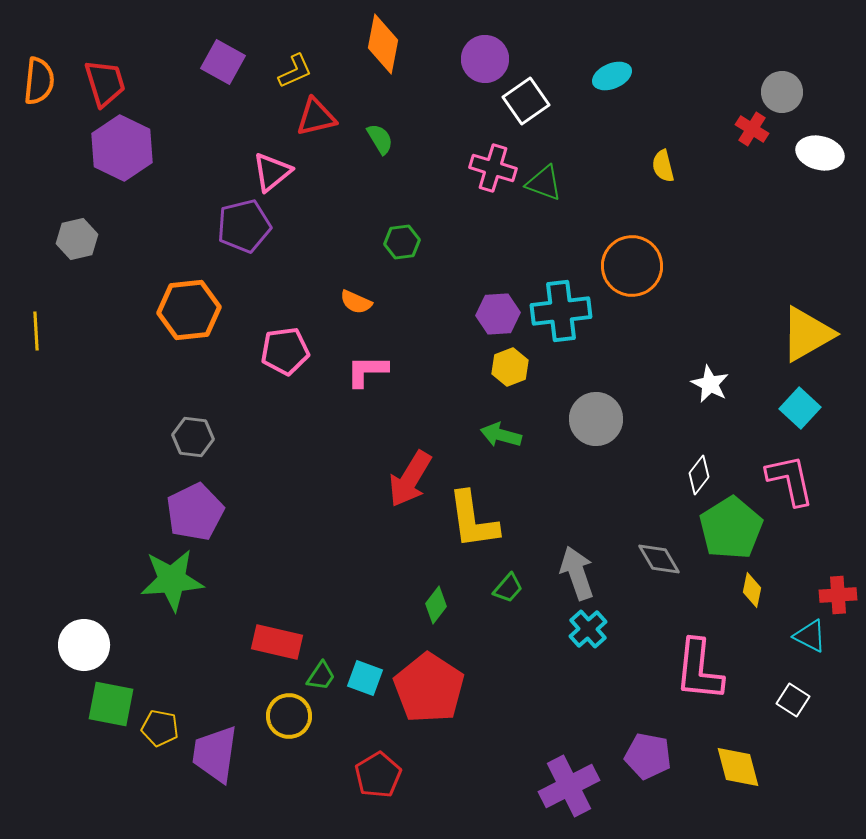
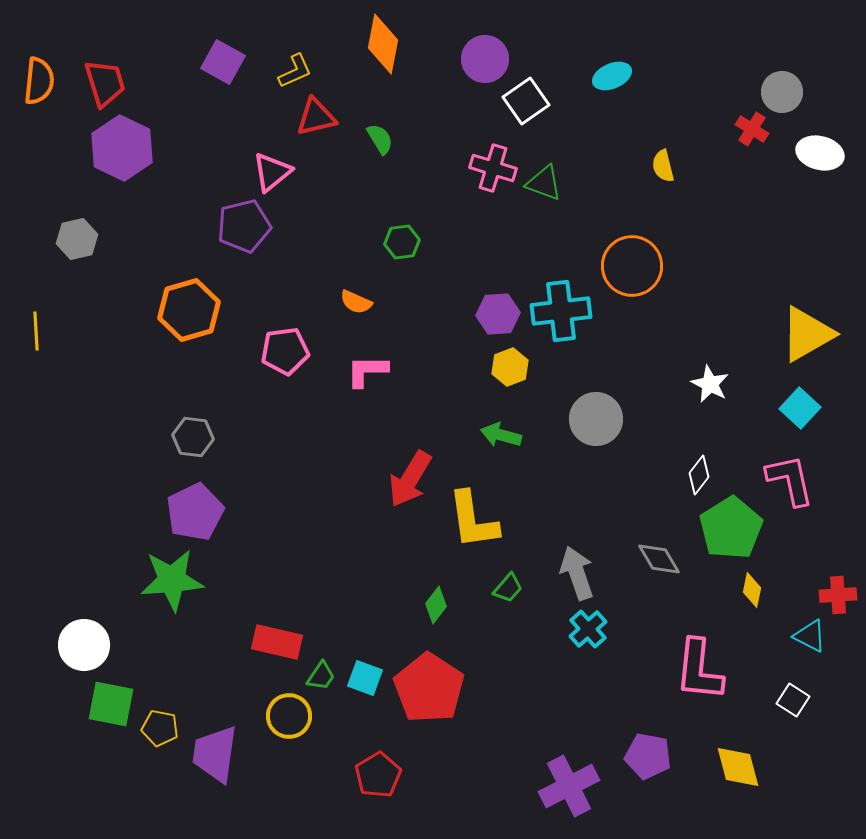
orange hexagon at (189, 310): rotated 10 degrees counterclockwise
